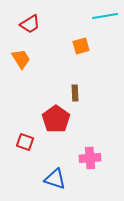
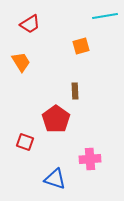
orange trapezoid: moved 3 px down
brown rectangle: moved 2 px up
pink cross: moved 1 px down
